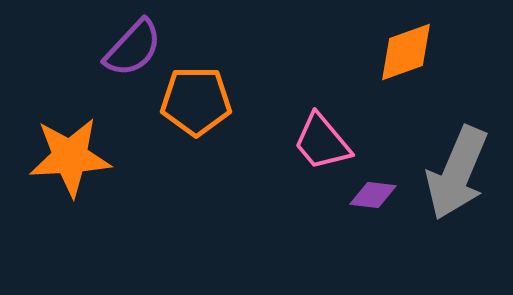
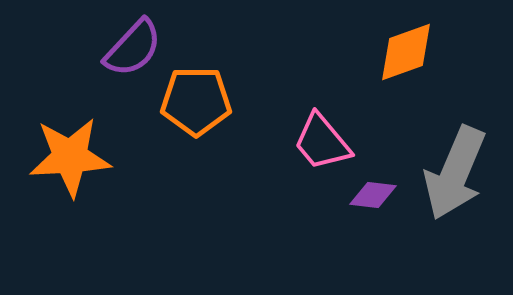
gray arrow: moved 2 px left
